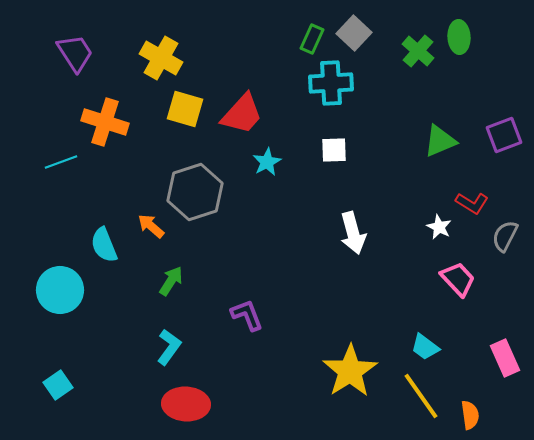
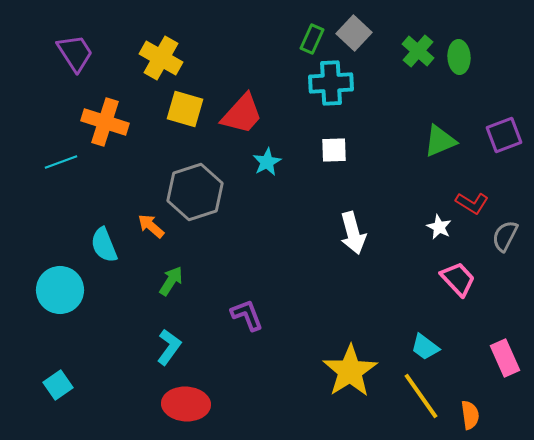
green ellipse: moved 20 px down
